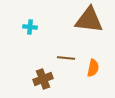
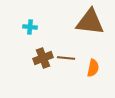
brown triangle: moved 1 px right, 2 px down
brown cross: moved 21 px up
